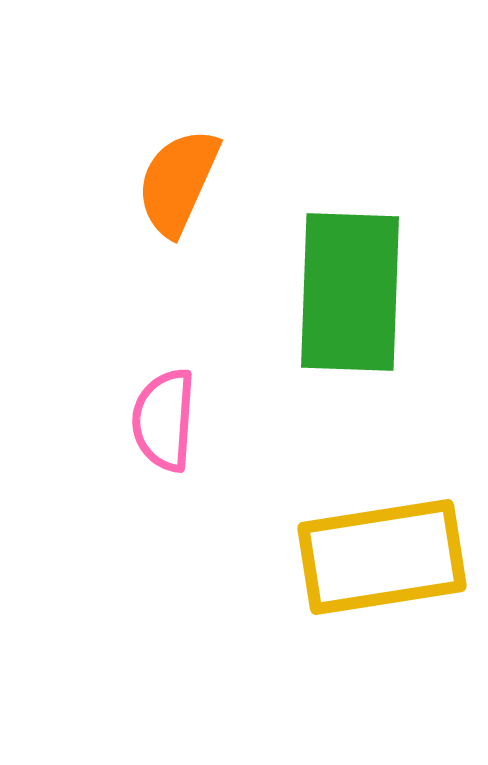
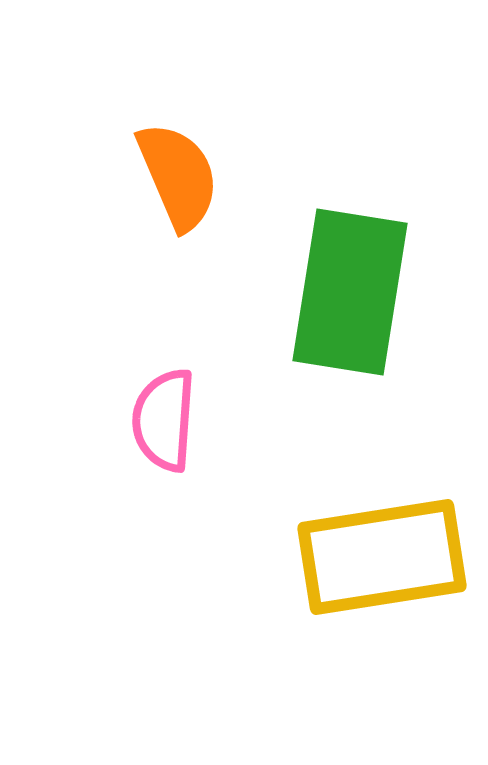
orange semicircle: moved 6 px up; rotated 133 degrees clockwise
green rectangle: rotated 7 degrees clockwise
